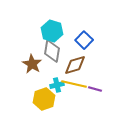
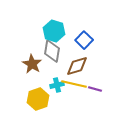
cyan hexagon: moved 2 px right
brown diamond: moved 2 px right, 1 px down
yellow hexagon: moved 6 px left
